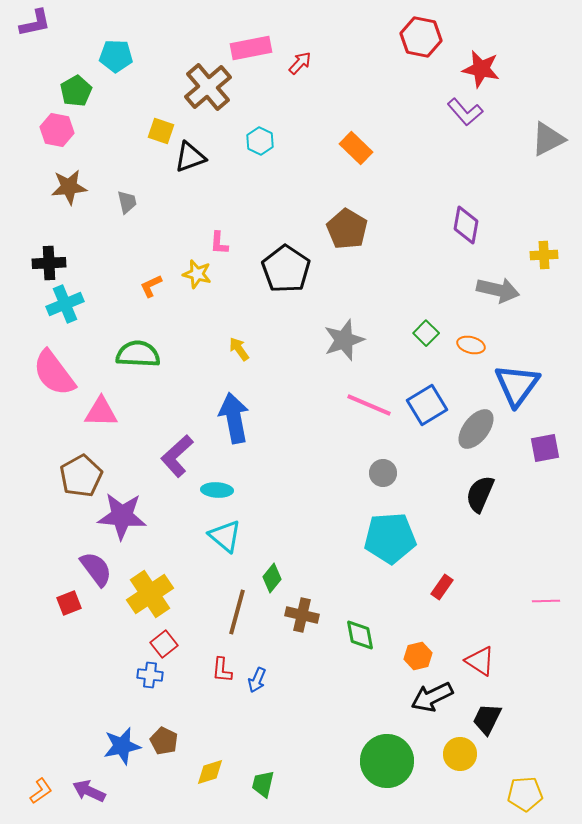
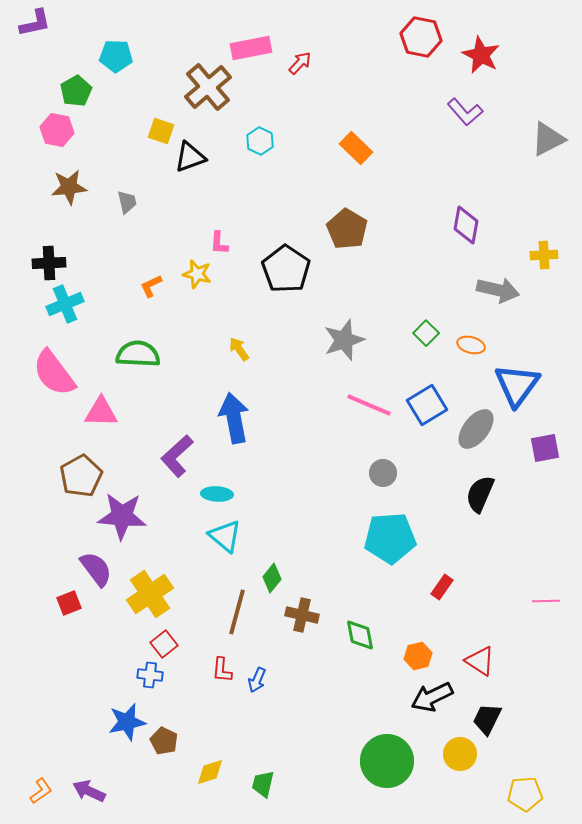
red star at (481, 69): moved 14 px up; rotated 15 degrees clockwise
cyan ellipse at (217, 490): moved 4 px down
blue star at (122, 746): moved 5 px right, 24 px up
